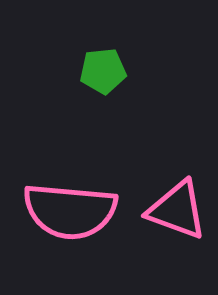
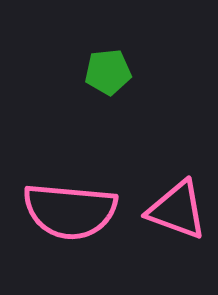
green pentagon: moved 5 px right, 1 px down
